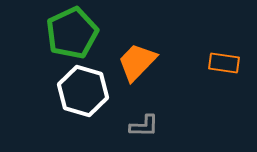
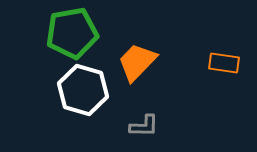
green pentagon: rotated 15 degrees clockwise
white hexagon: moved 1 px up
